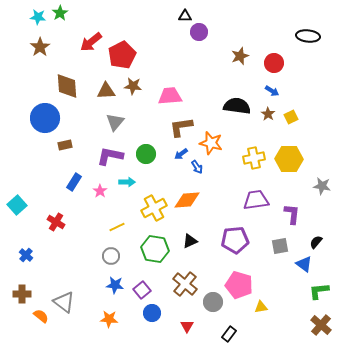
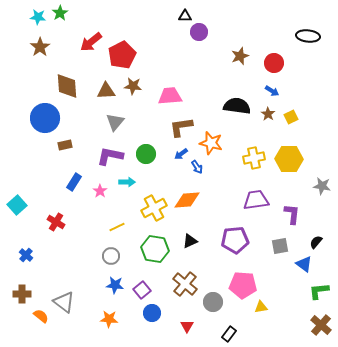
pink pentagon at (239, 285): moved 4 px right; rotated 12 degrees counterclockwise
